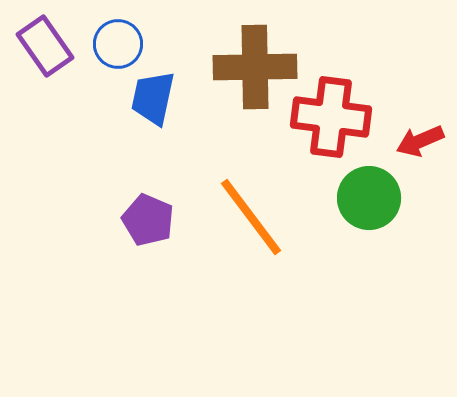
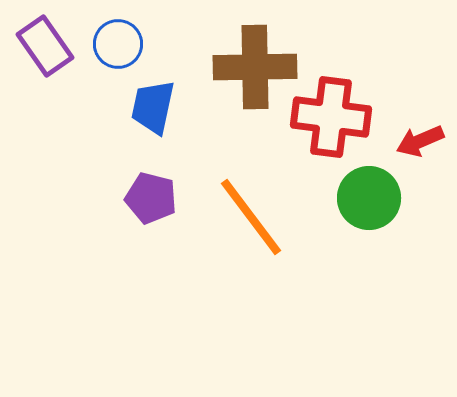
blue trapezoid: moved 9 px down
purple pentagon: moved 3 px right, 22 px up; rotated 9 degrees counterclockwise
